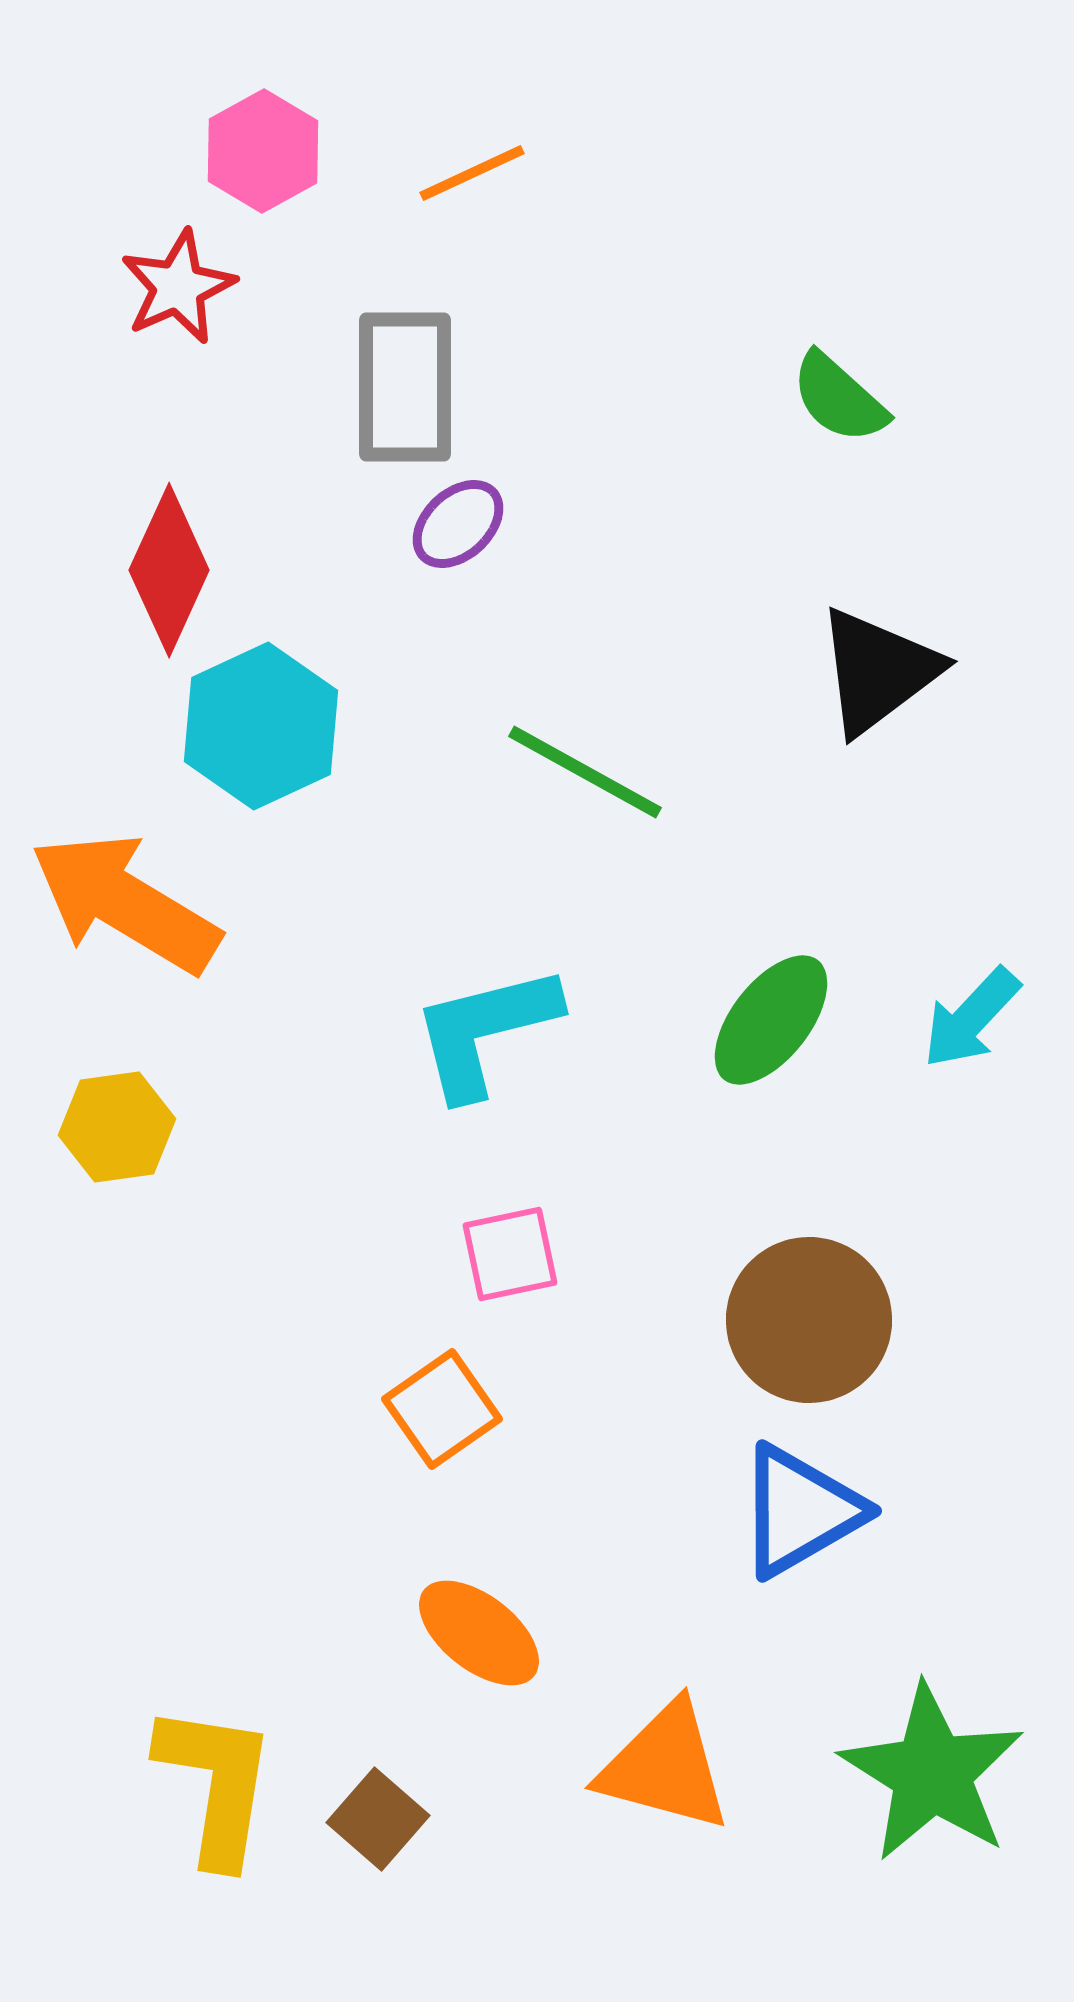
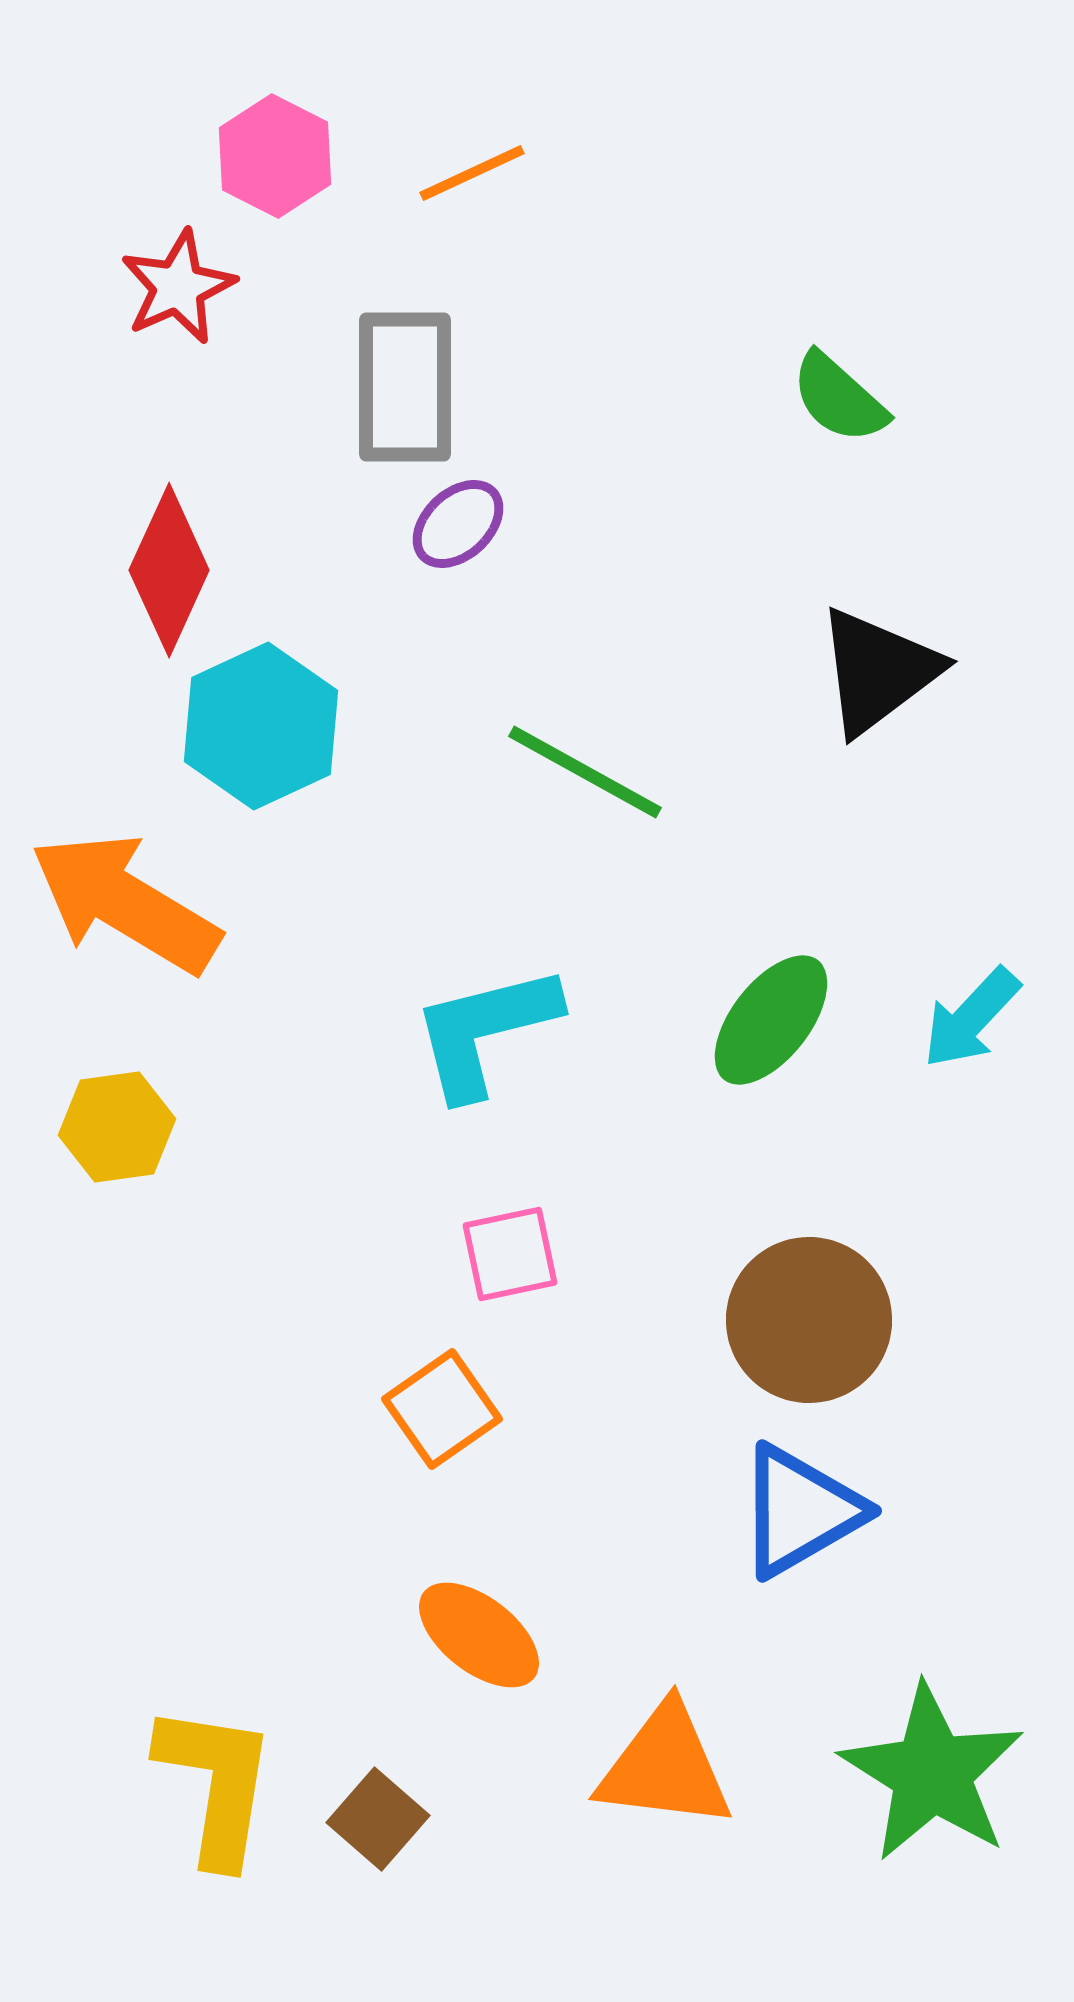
pink hexagon: moved 12 px right, 5 px down; rotated 4 degrees counterclockwise
orange ellipse: moved 2 px down
orange triangle: rotated 8 degrees counterclockwise
